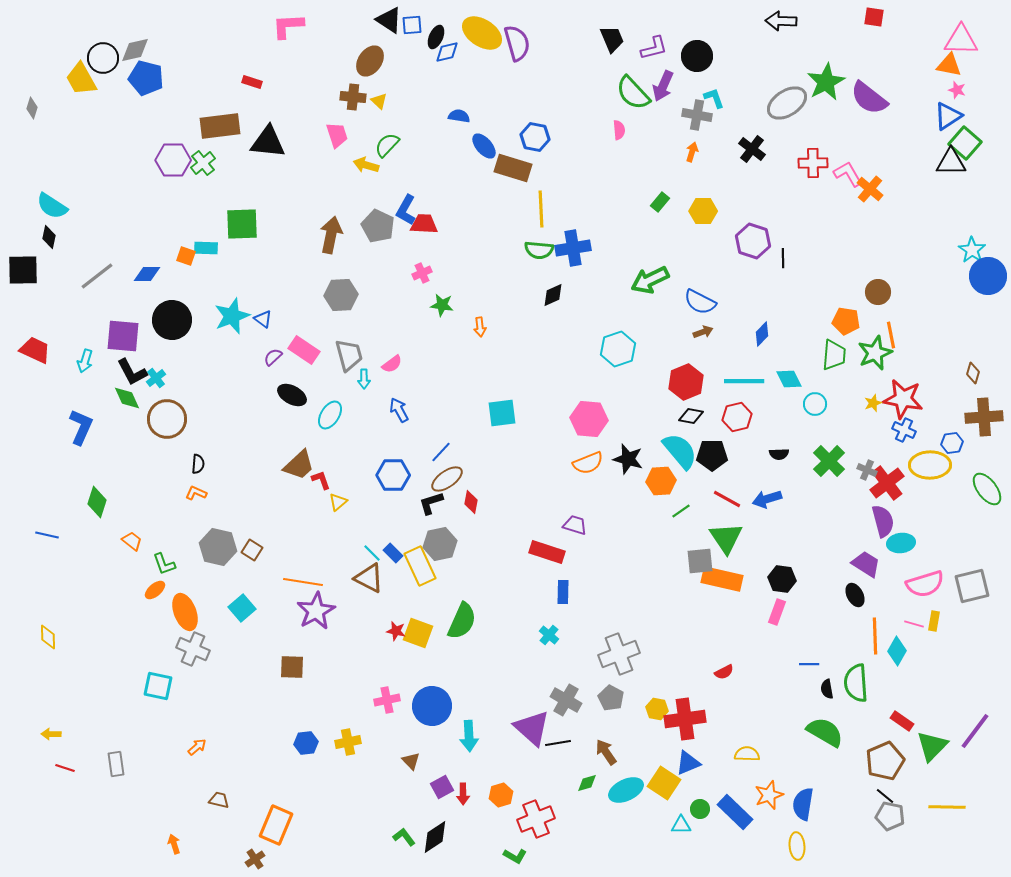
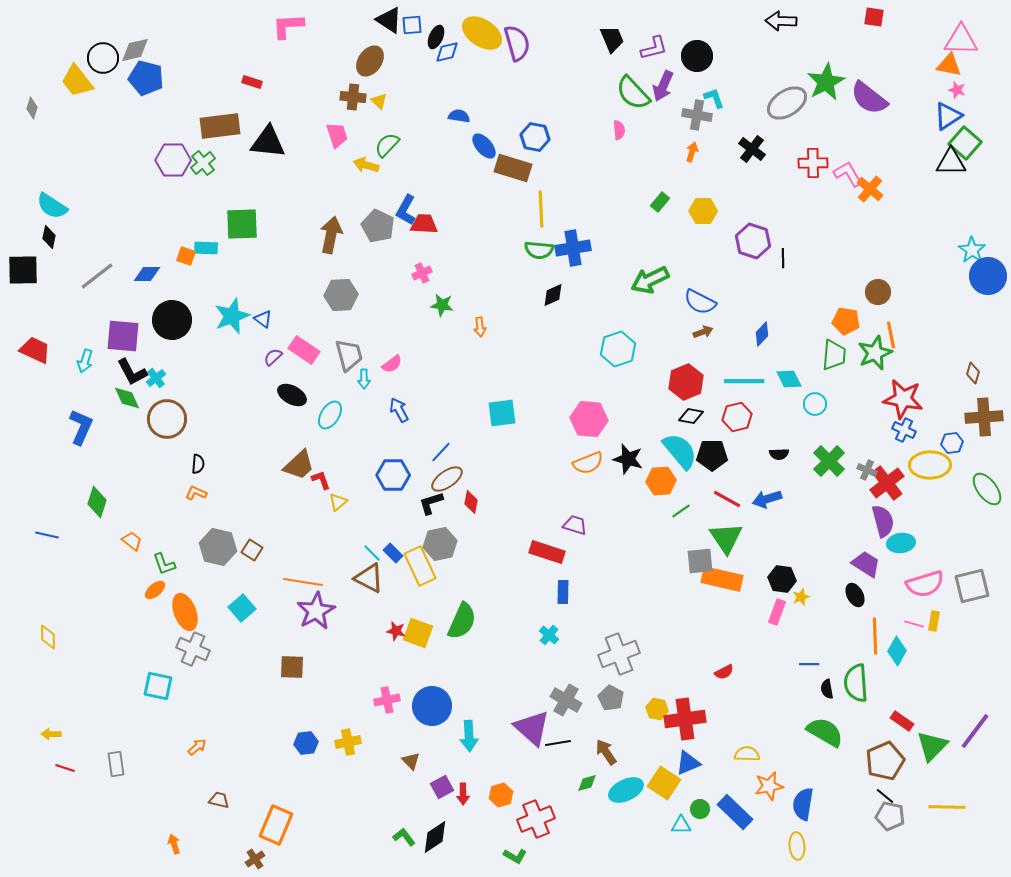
yellow trapezoid at (81, 79): moved 4 px left, 2 px down; rotated 9 degrees counterclockwise
yellow star at (873, 403): moved 72 px left, 194 px down
orange star at (769, 795): moved 9 px up; rotated 8 degrees clockwise
